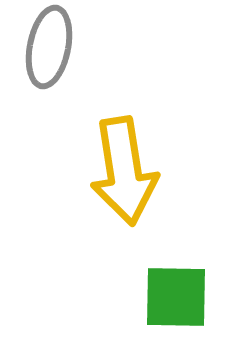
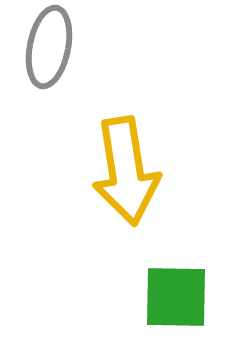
yellow arrow: moved 2 px right
